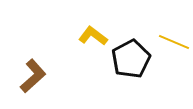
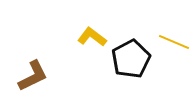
yellow L-shape: moved 1 px left, 1 px down
brown L-shape: rotated 16 degrees clockwise
